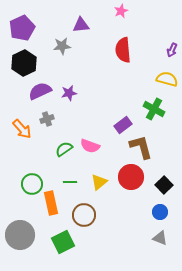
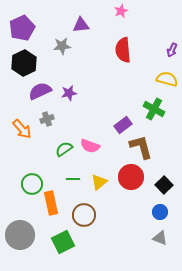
green line: moved 3 px right, 3 px up
